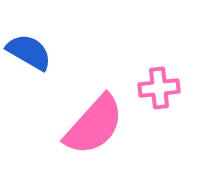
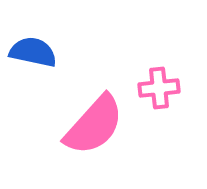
blue semicircle: moved 4 px right; rotated 18 degrees counterclockwise
